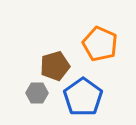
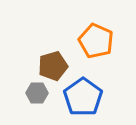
orange pentagon: moved 4 px left, 3 px up
brown pentagon: moved 2 px left
